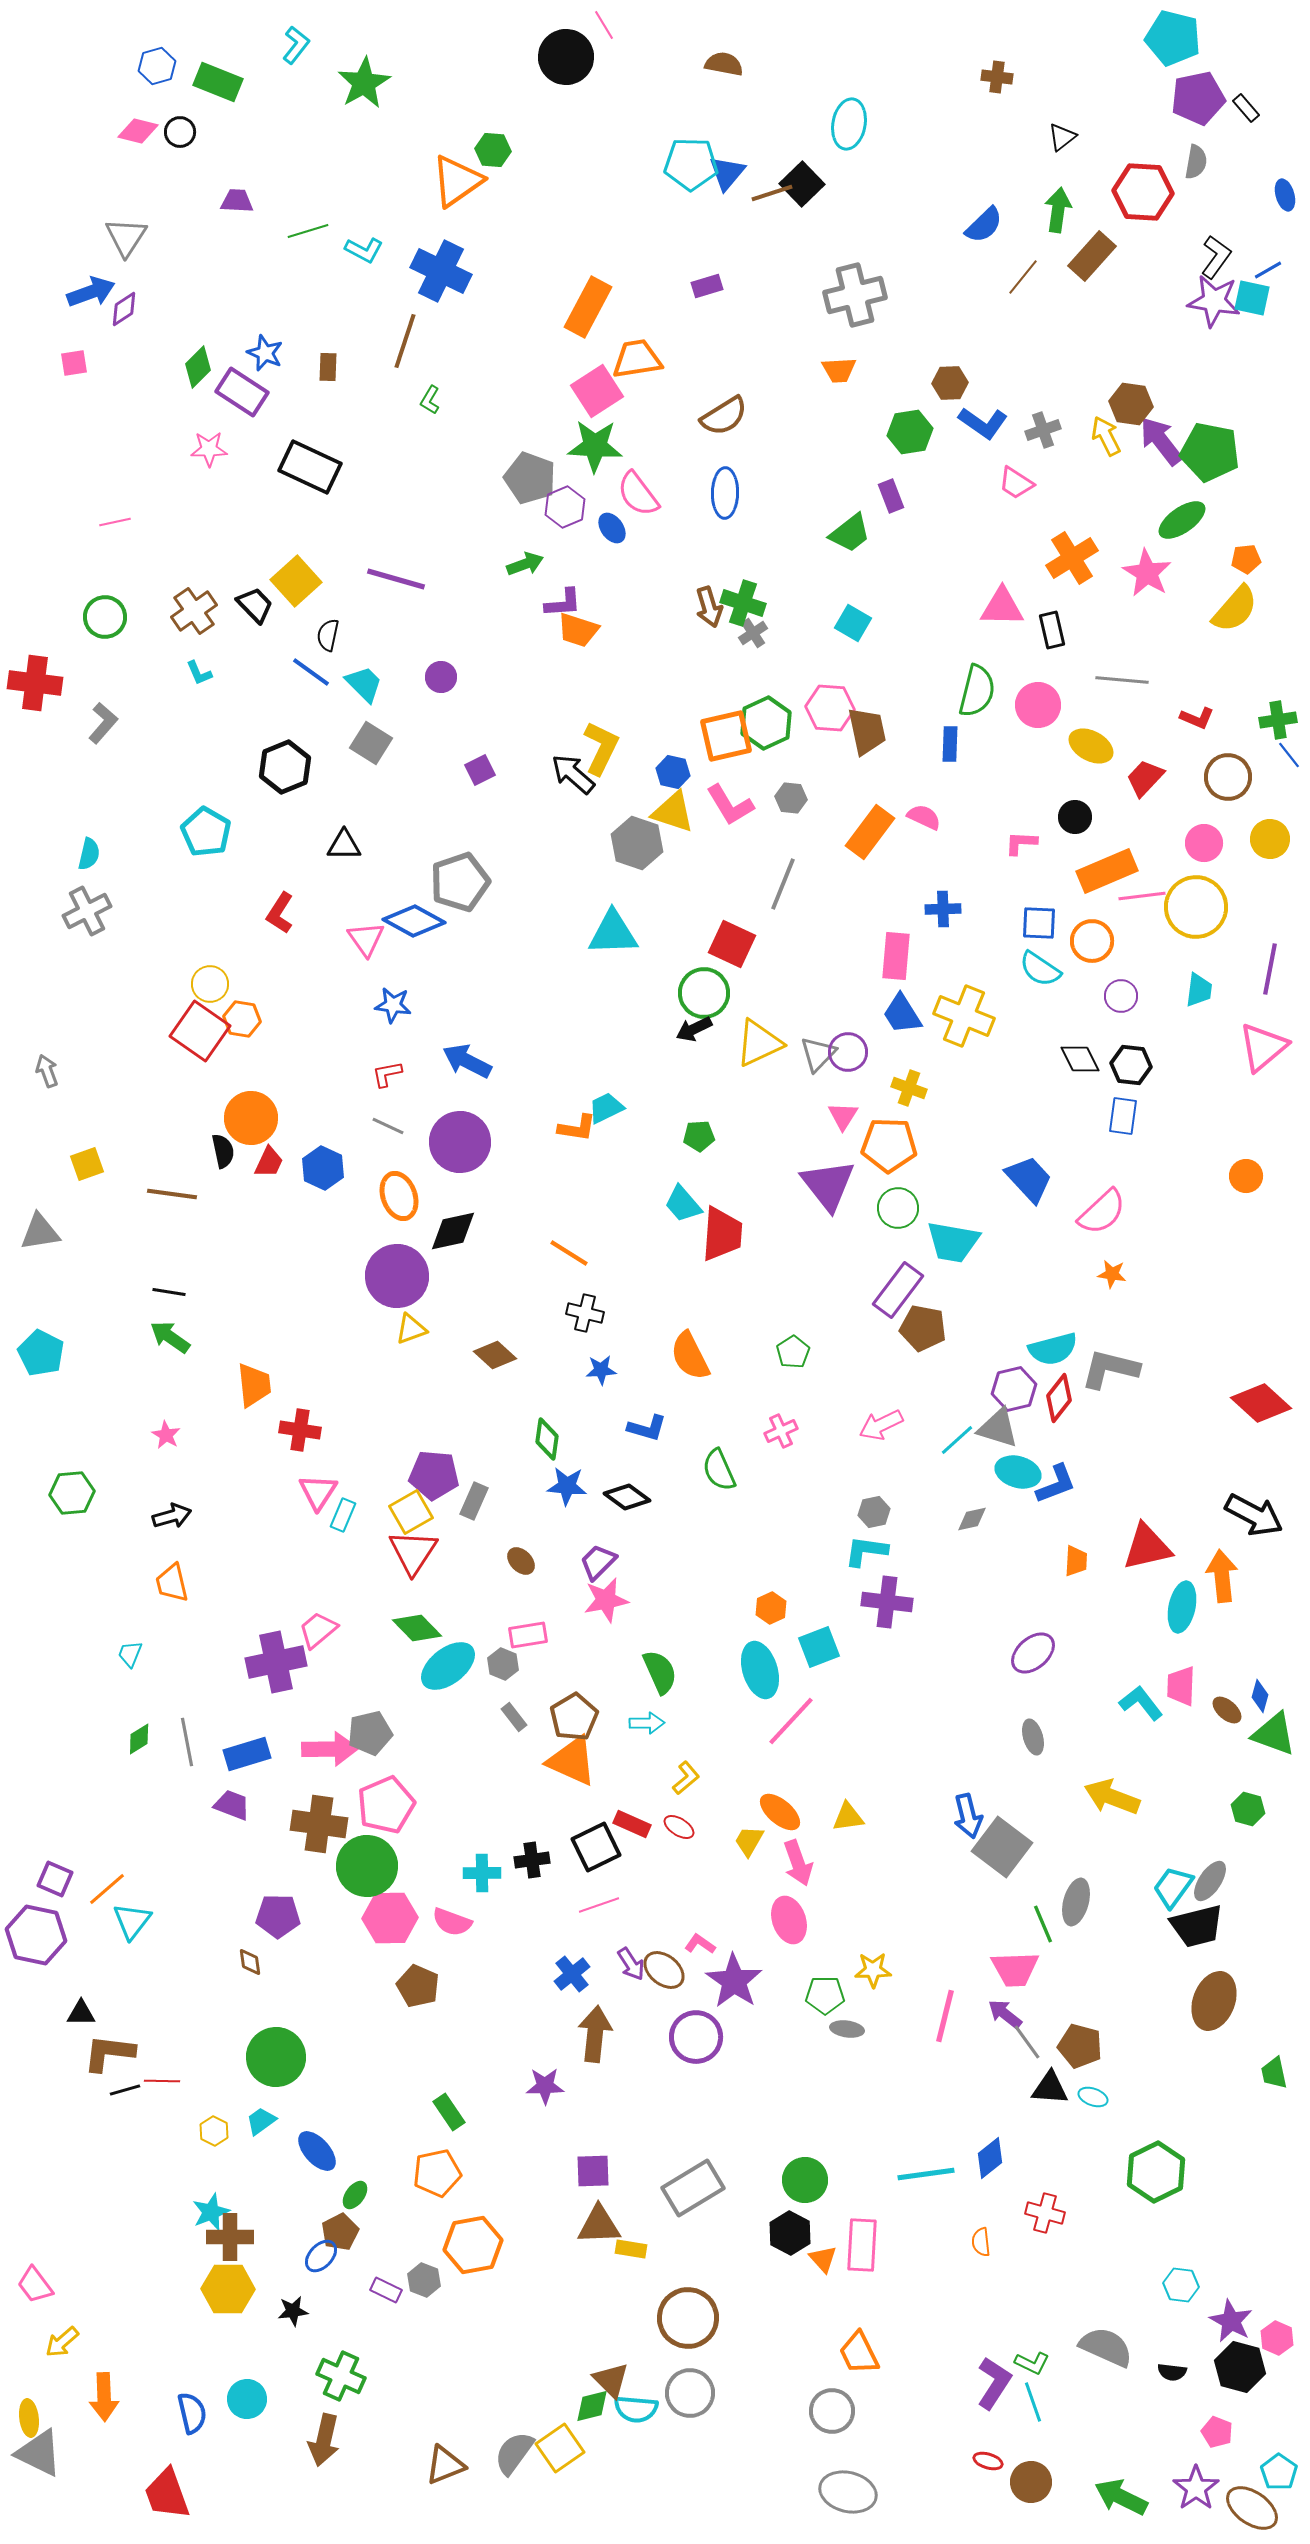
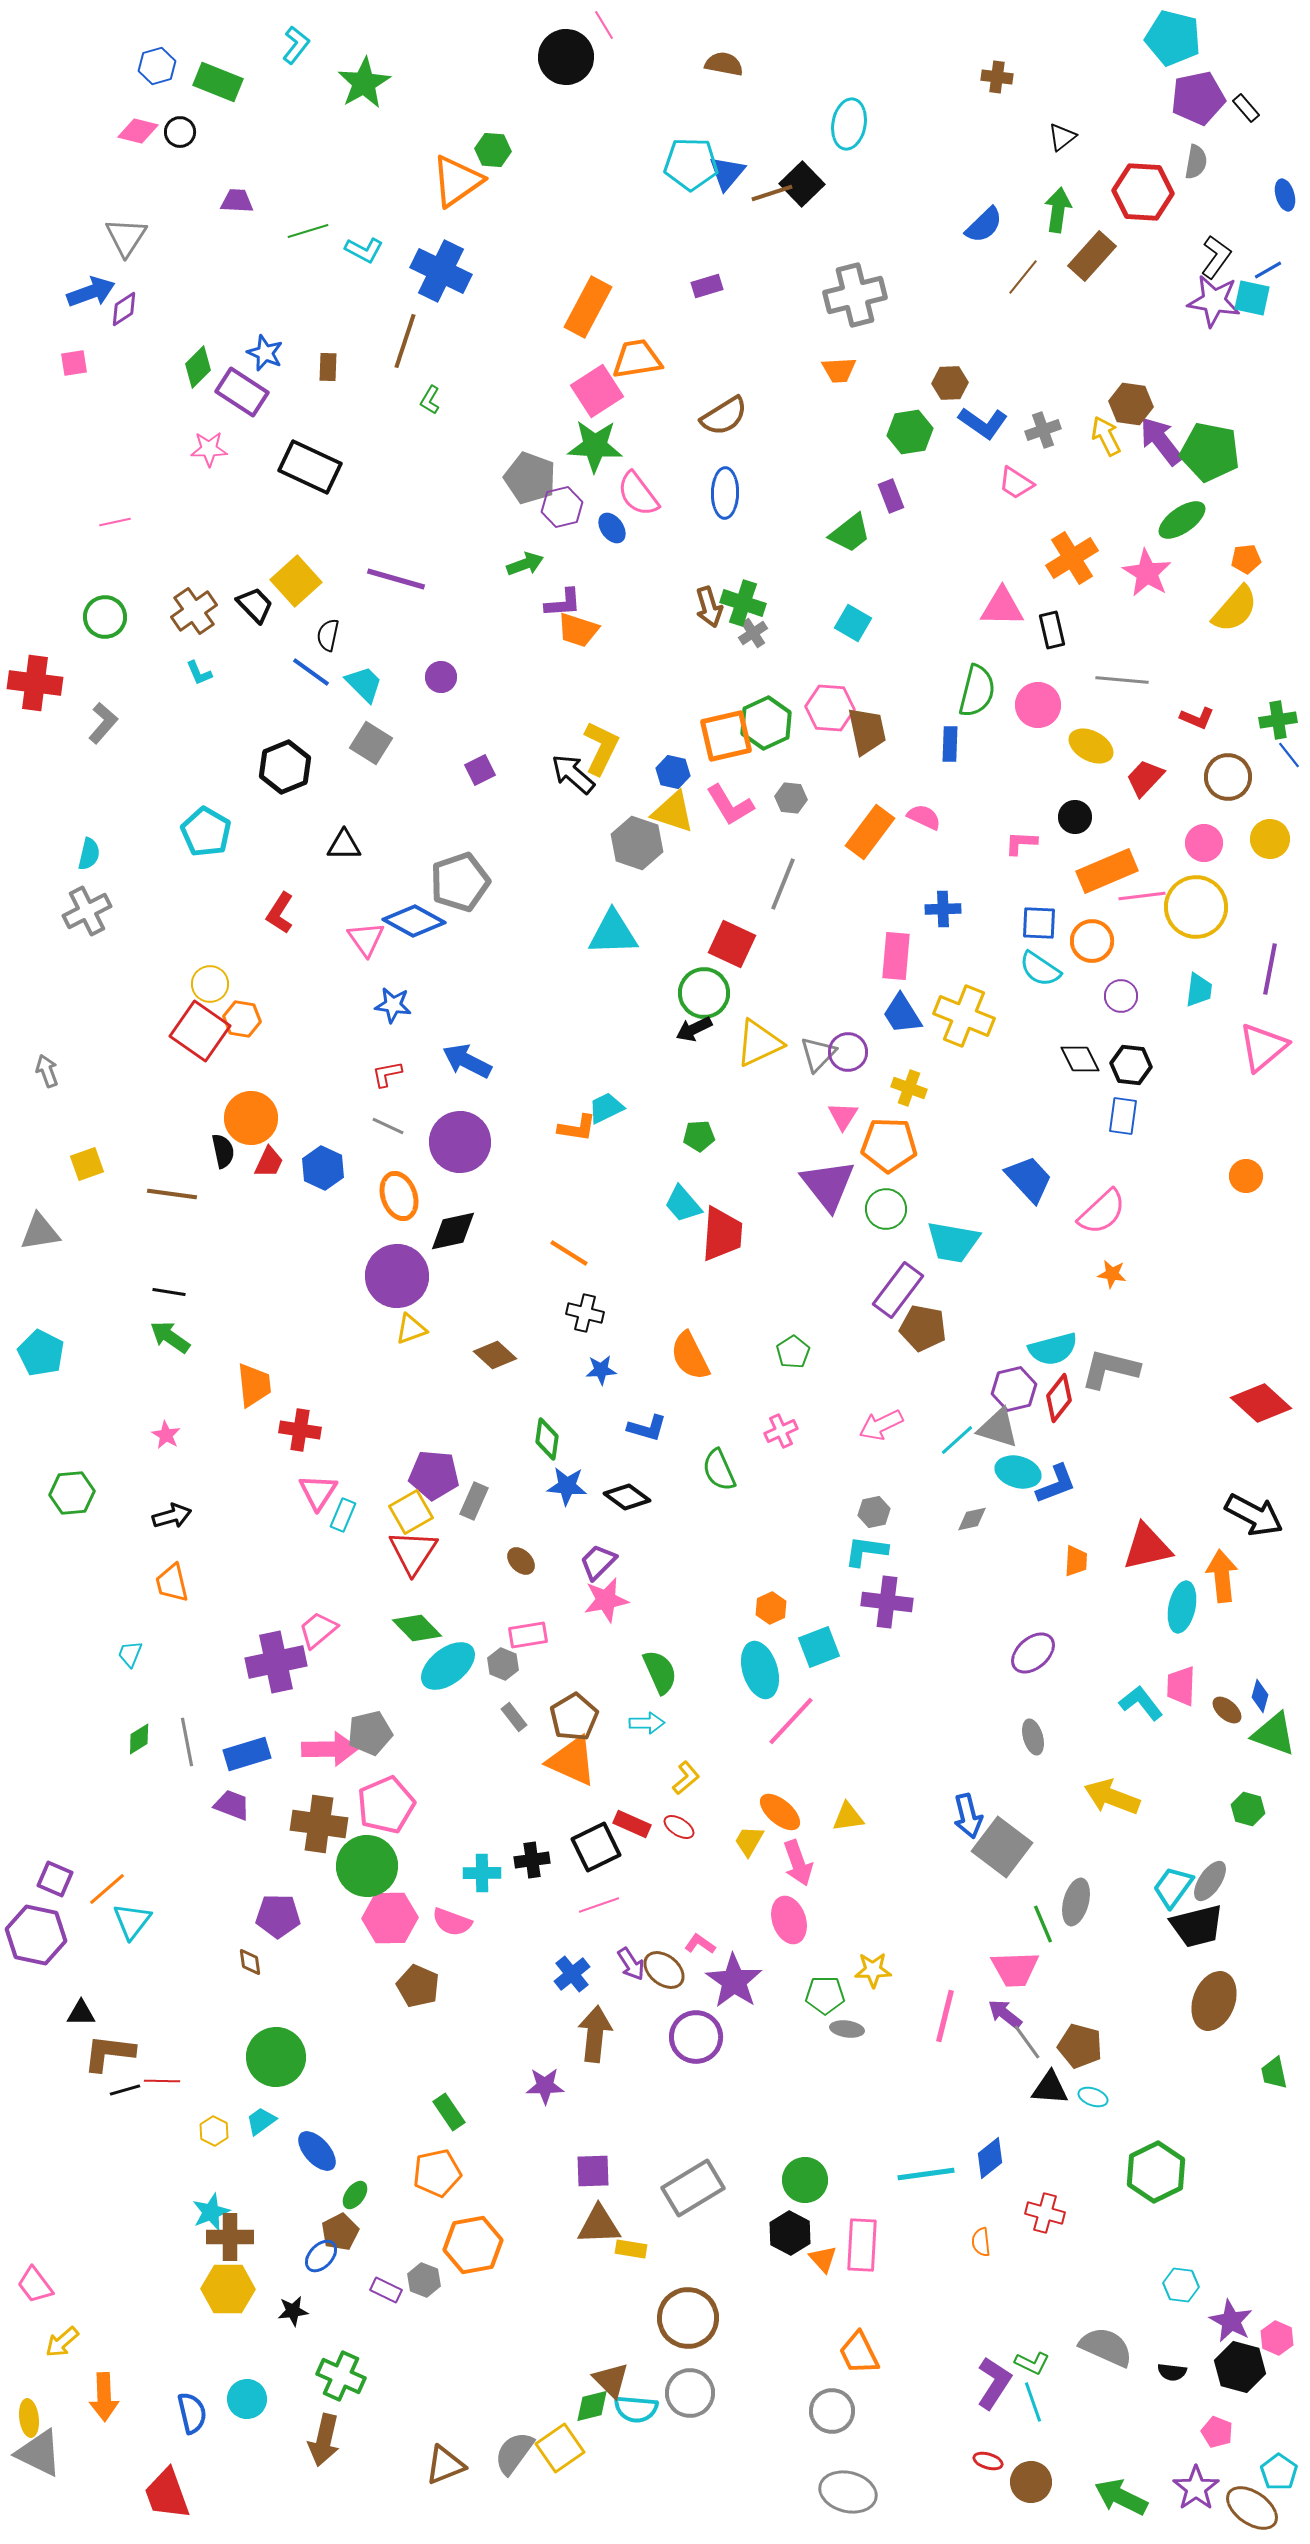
purple hexagon at (565, 507): moved 3 px left; rotated 9 degrees clockwise
green circle at (898, 1208): moved 12 px left, 1 px down
